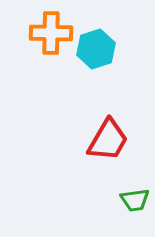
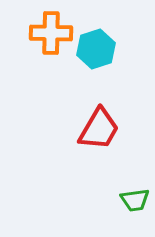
red trapezoid: moved 9 px left, 11 px up
